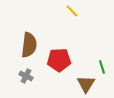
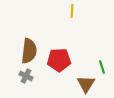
yellow line: rotated 48 degrees clockwise
brown semicircle: moved 6 px down
